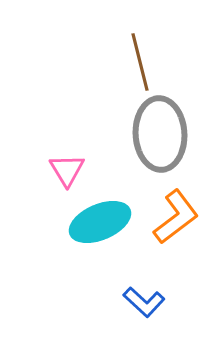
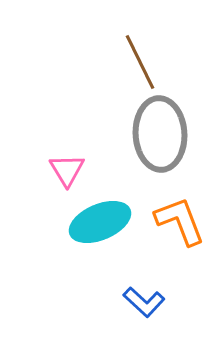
brown line: rotated 12 degrees counterclockwise
orange L-shape: moved 4 px right, 4 px down; rotated 74 degrees counterclockwise
